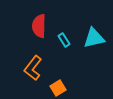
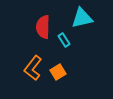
red semicircle: moved 4 px right, 1 px down
cyan triangle: moved 12 px left, 20 px up
orange square: moved 16 px up
